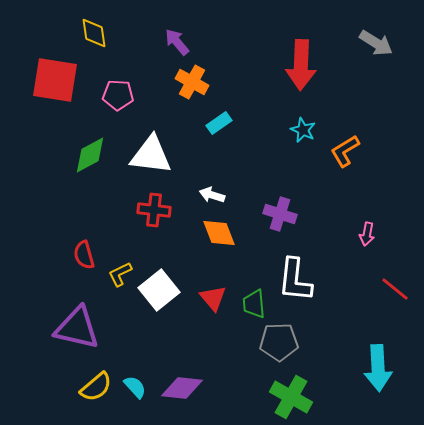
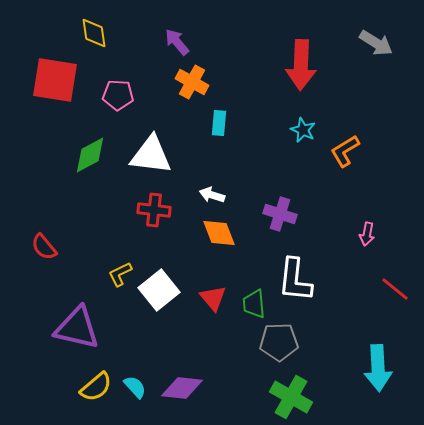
cyan rectangle: rotated 50 degrees counterclockwise
red semicircle: moved 40 px left, 8 px up; rotated 24 degrees counterclockwise
